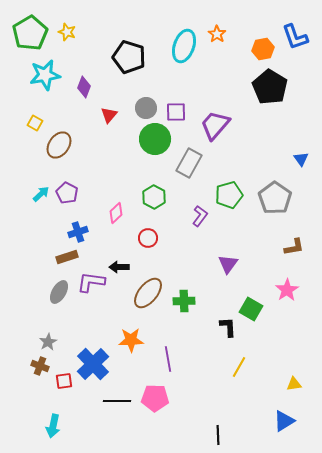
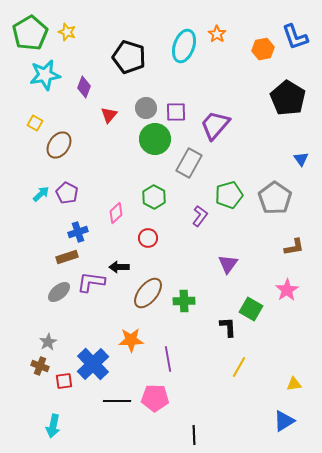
black pentagon at (270, 87): moved 18 px right, 11 px down
gray ellipse at (59, 292): rotated 20 degrees clockwise
black line at (218, 435): moved 24 px left
